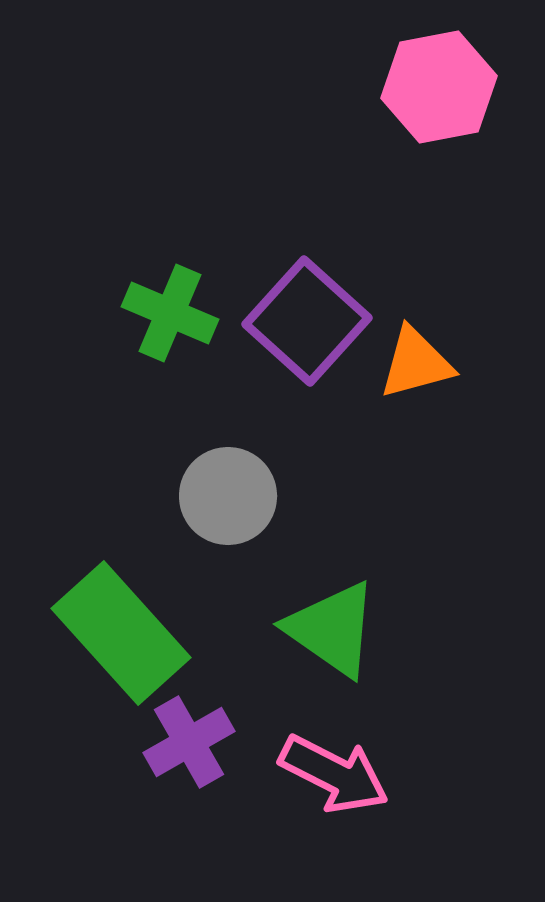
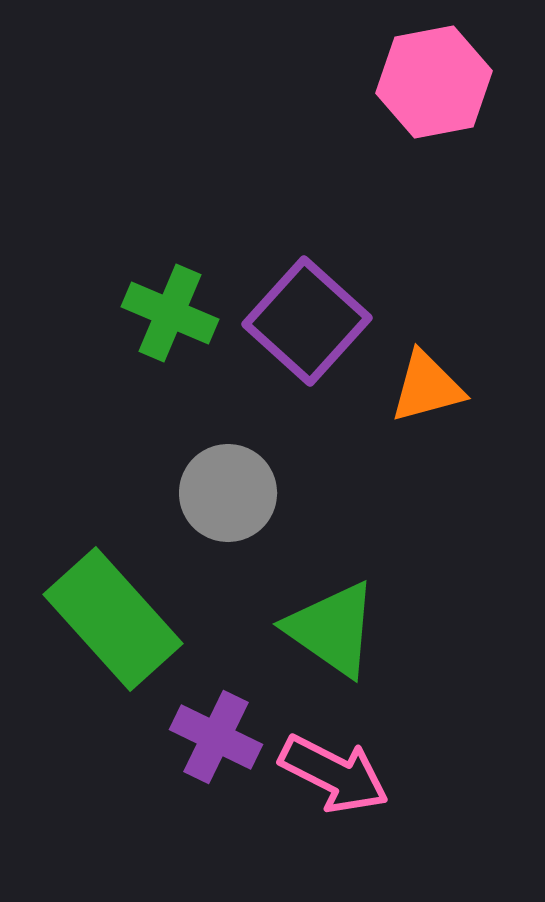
pink hexagon: moved 5 px left, 5 px up
orange triangle: moved 11 px right, 24 px down
gray circle: moved 3 px up
green rectangle: moved 8 px left, 14 px up
purple cross: moved 27 px right, 5 px up; rotated 34 degrees counterclockwise
